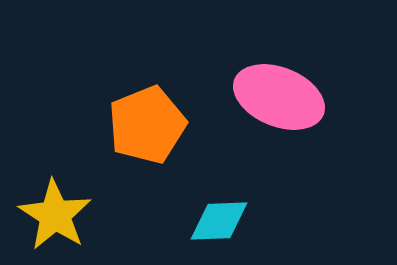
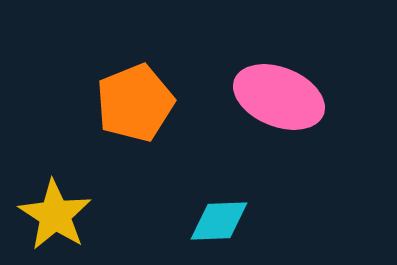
orange pentagon: moved 12 px left, 22 px up
